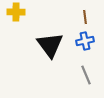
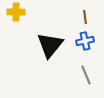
black triangle: rotated 16 degrees clockwise
